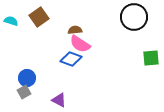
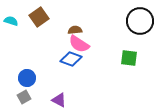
black circle: moved 6 px right, 4 px down
pink semicircle: moved 1 px left
green square: moved 22 px left; rotated 12 degrees clockwise
gray square: moved 5 px down
